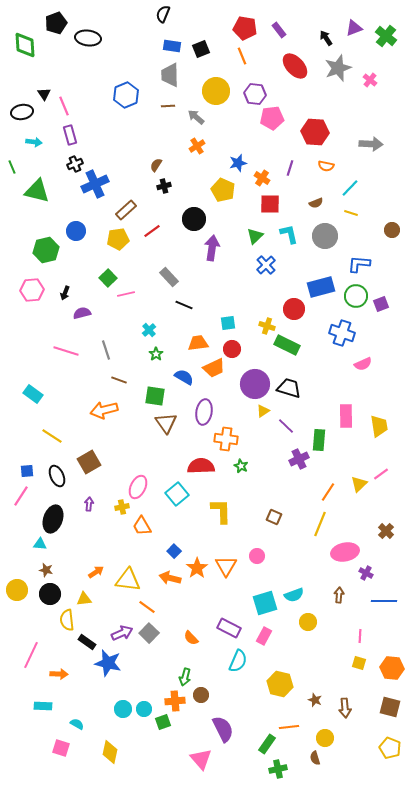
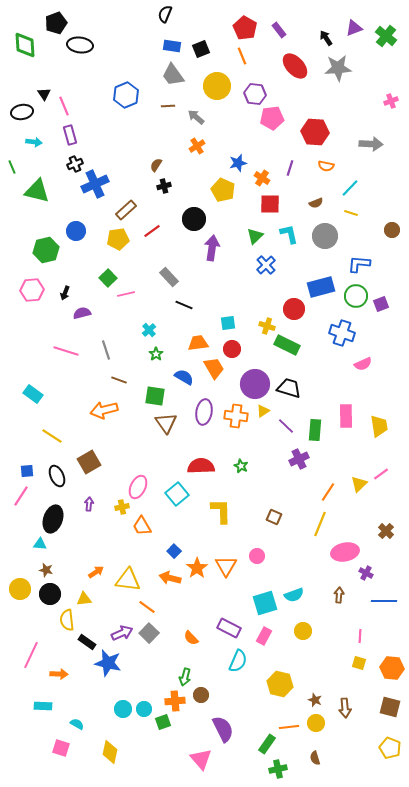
black semicircle at (163, 14): moved 2 px right
red pentagon at (245, 28): rotated 20 degrees clockwise
black ellipse at (88, 38): moved 8 px left, 7 px down
gray star at (338, 68): rotated 16 degrees clockwise
gray trapezoid at (170, 75): moved 3 px right; rotated 35 degrees counterclockwise
pink cross at (370, 80): moved 21 px right, 21 px down; rotated 32 degrees clockwise
yellow circle at (216, 91): moved 1 px right, 5 px up
orange trapezoid at (214, 368): rotated 95 degrees counterclockwise
orange cross at (226, 439): moved 10 px right, 23 px up
green rectangle at (319, 440): moved 4 px left, 10 px up
yellow circle at (17, 590): moved 3 px right, 1 px up
yellow circle at (308, 622): moved 5 px left, 9 px down
yellow circle at (325, 738): moved 9 px left, 15 px up
